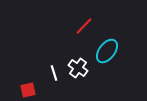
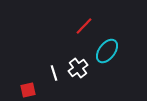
white cross: rotated 18 degrees clockwise
